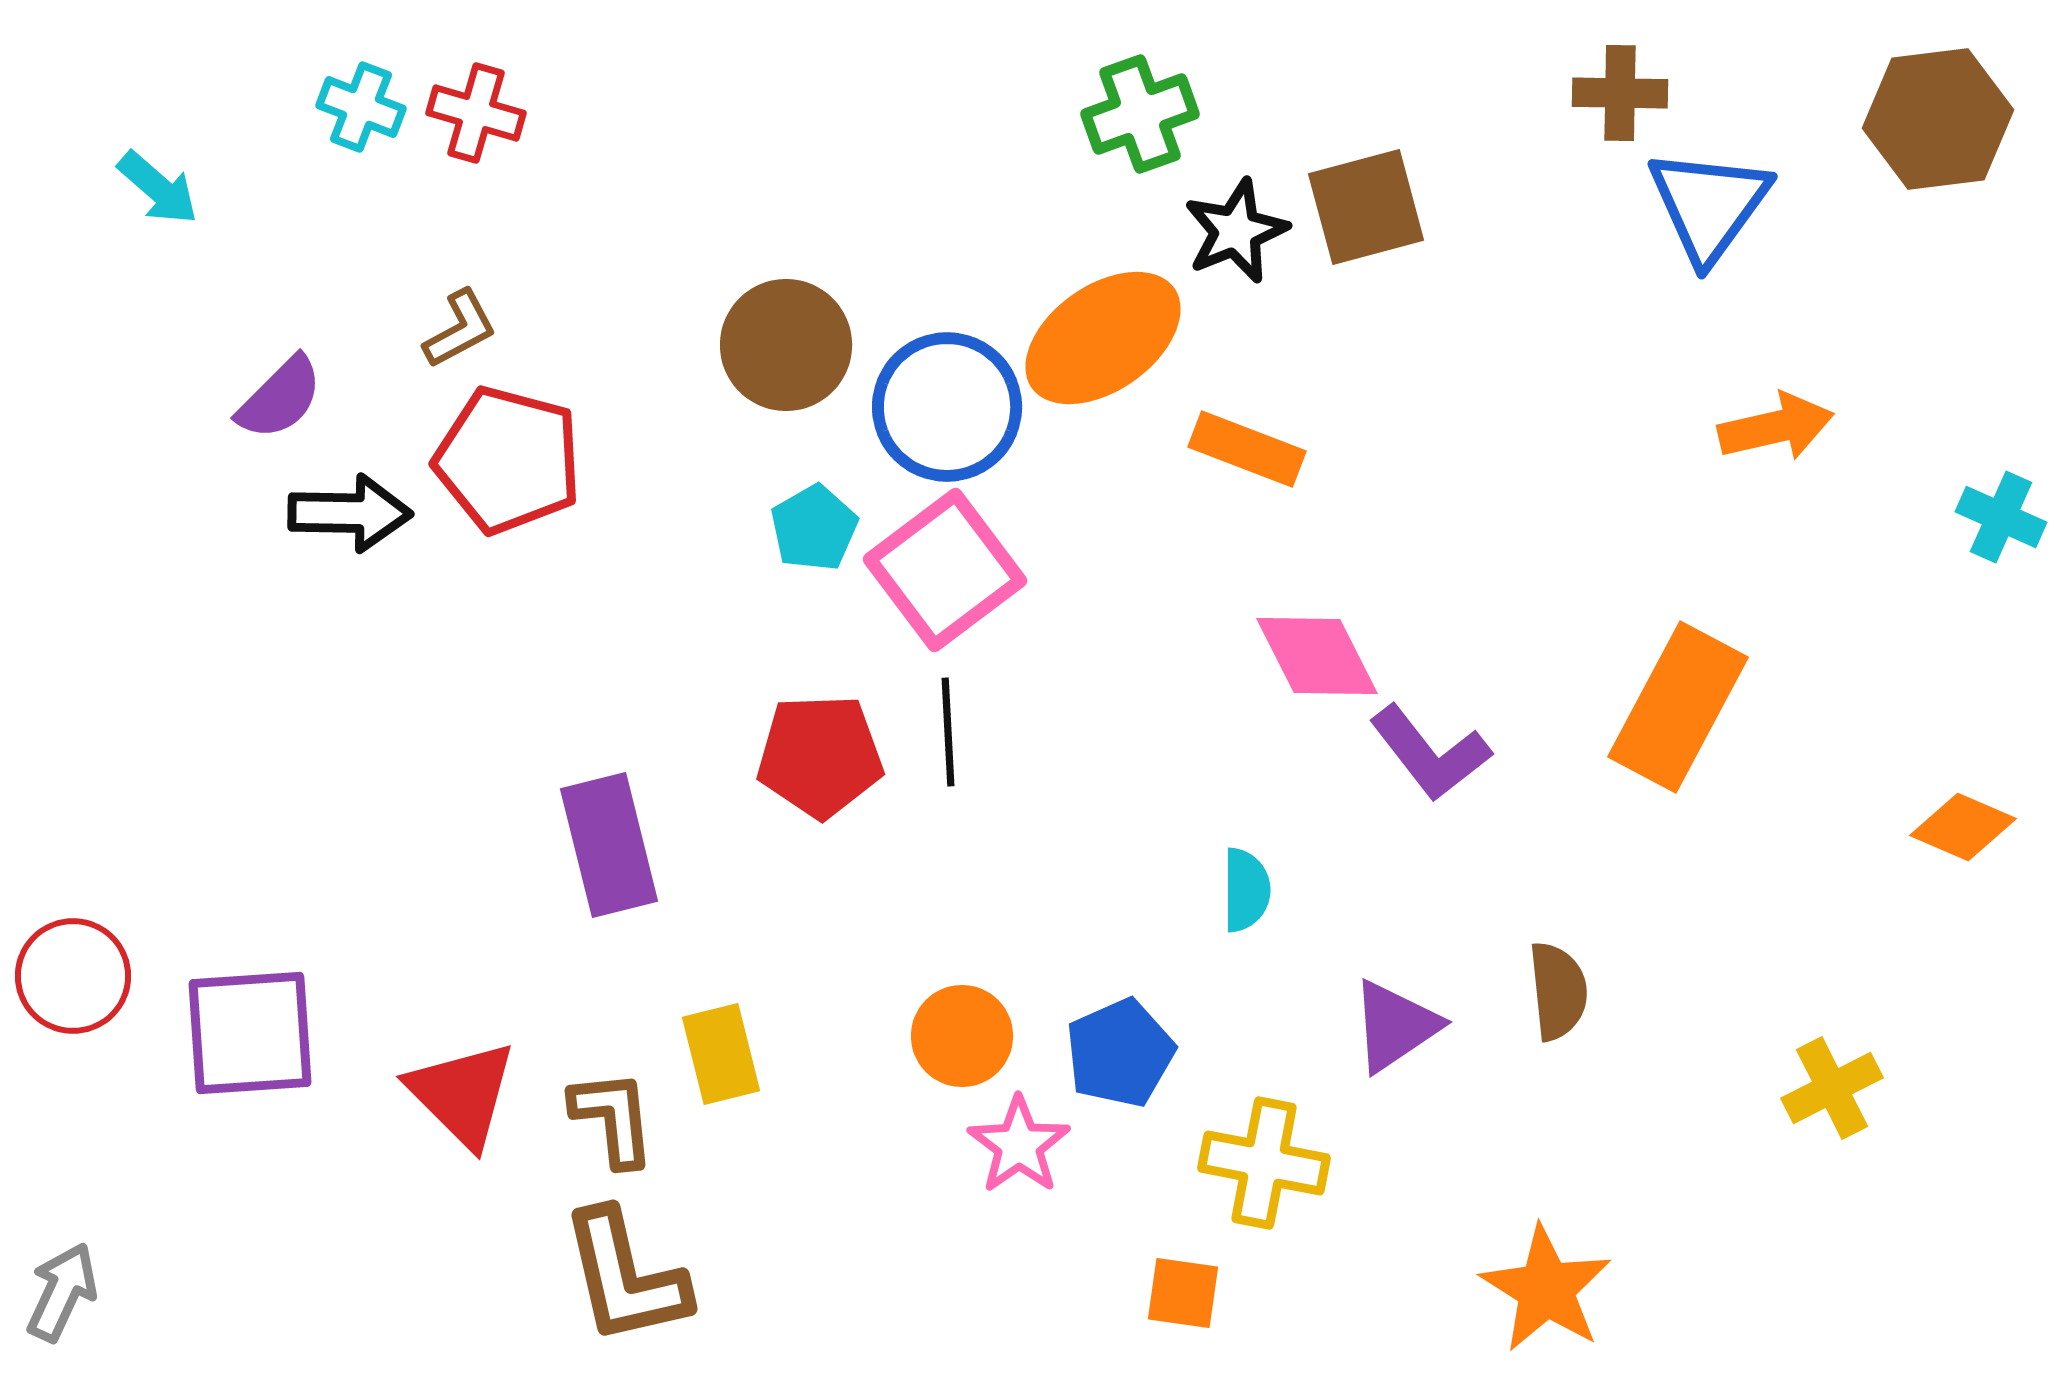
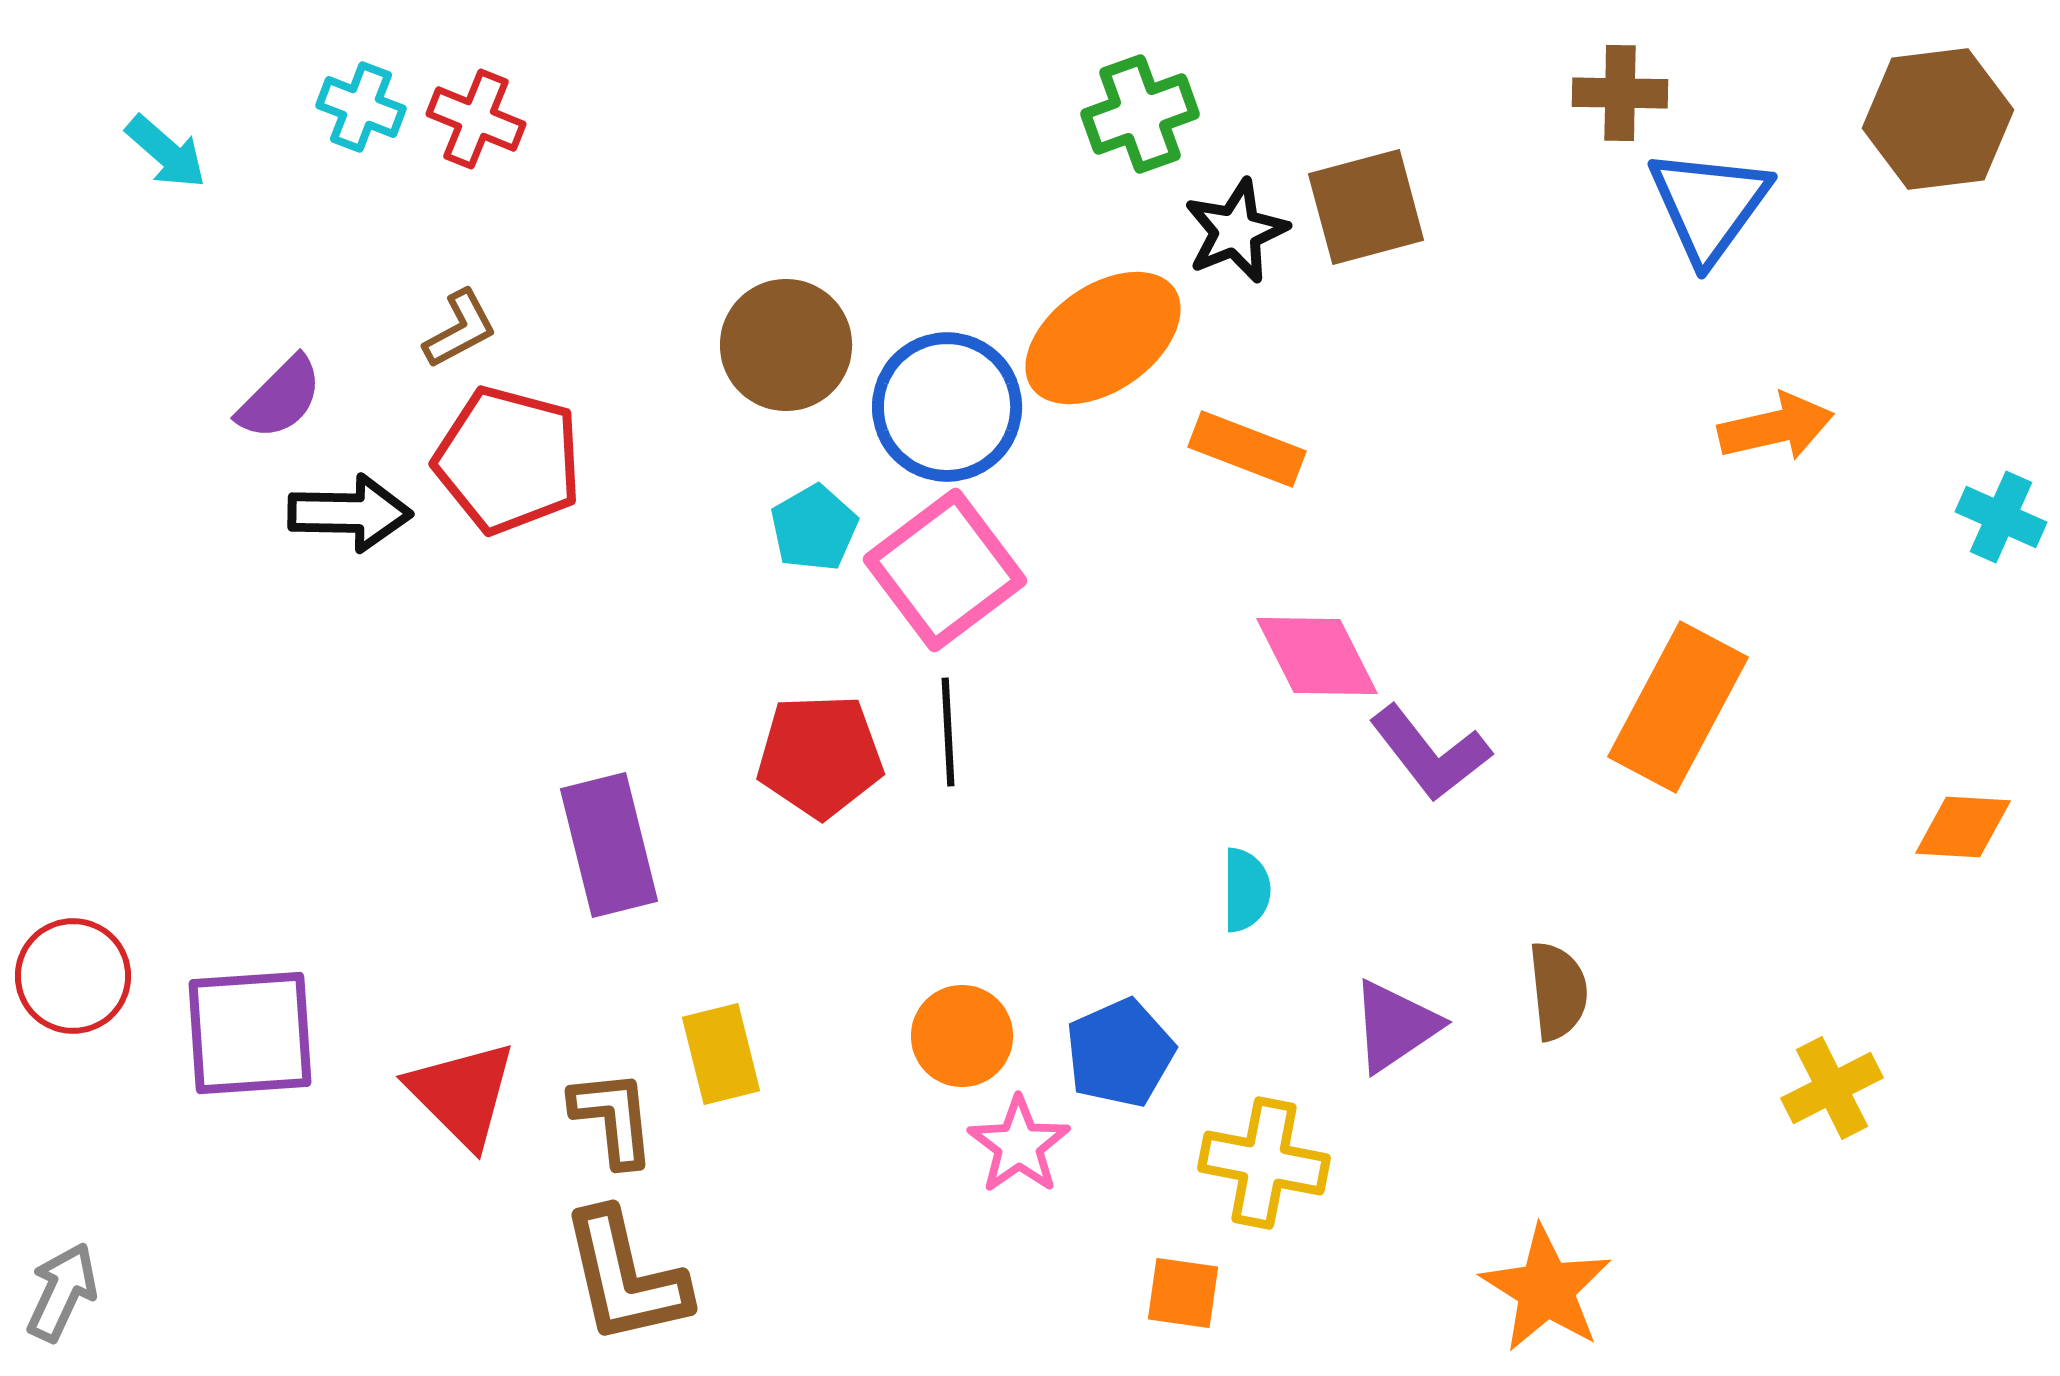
red cross at (476, 113): moved 6 px down; rotated 6 degrees clockwise
cyan arrow at (158, 188): moved 8 px right, 36 px up
orange diamond at (1963, 827): rotated 20 degrees counterclockwise
